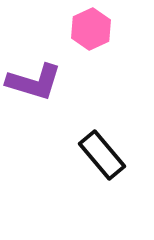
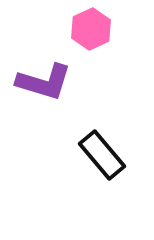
purple L-shape: moved 10 px right
